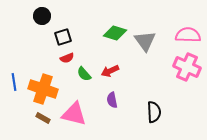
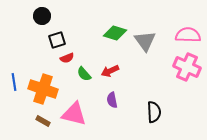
black square: moved 6 px left, 3 px down
brown rectangle: moved 3 px down
